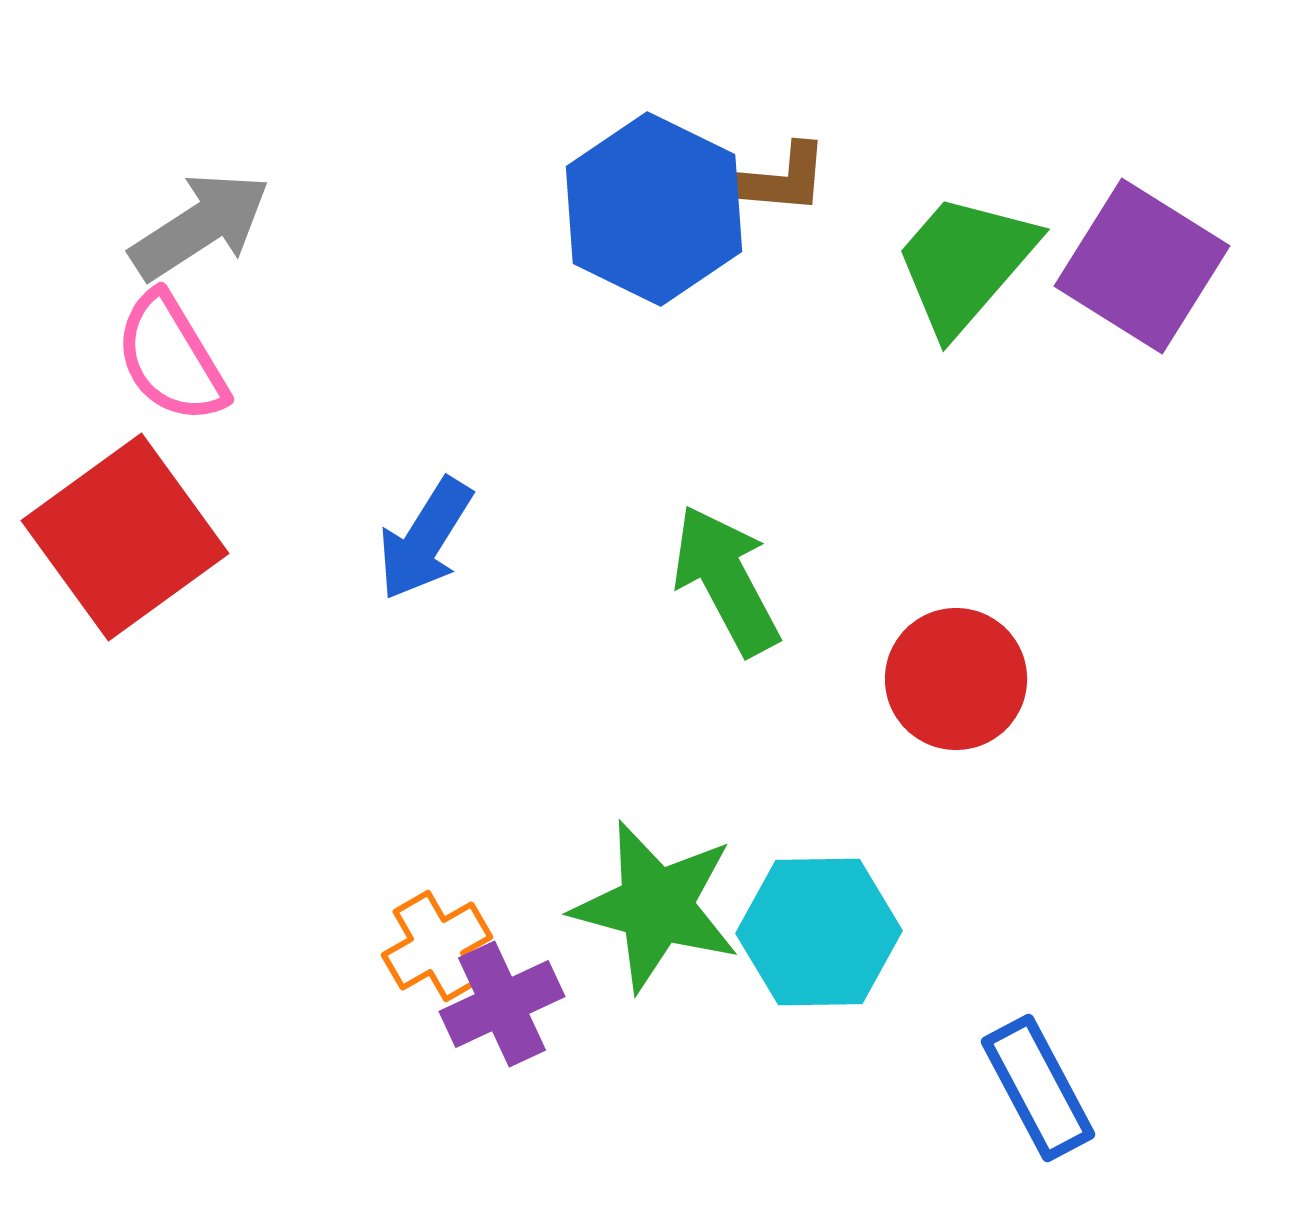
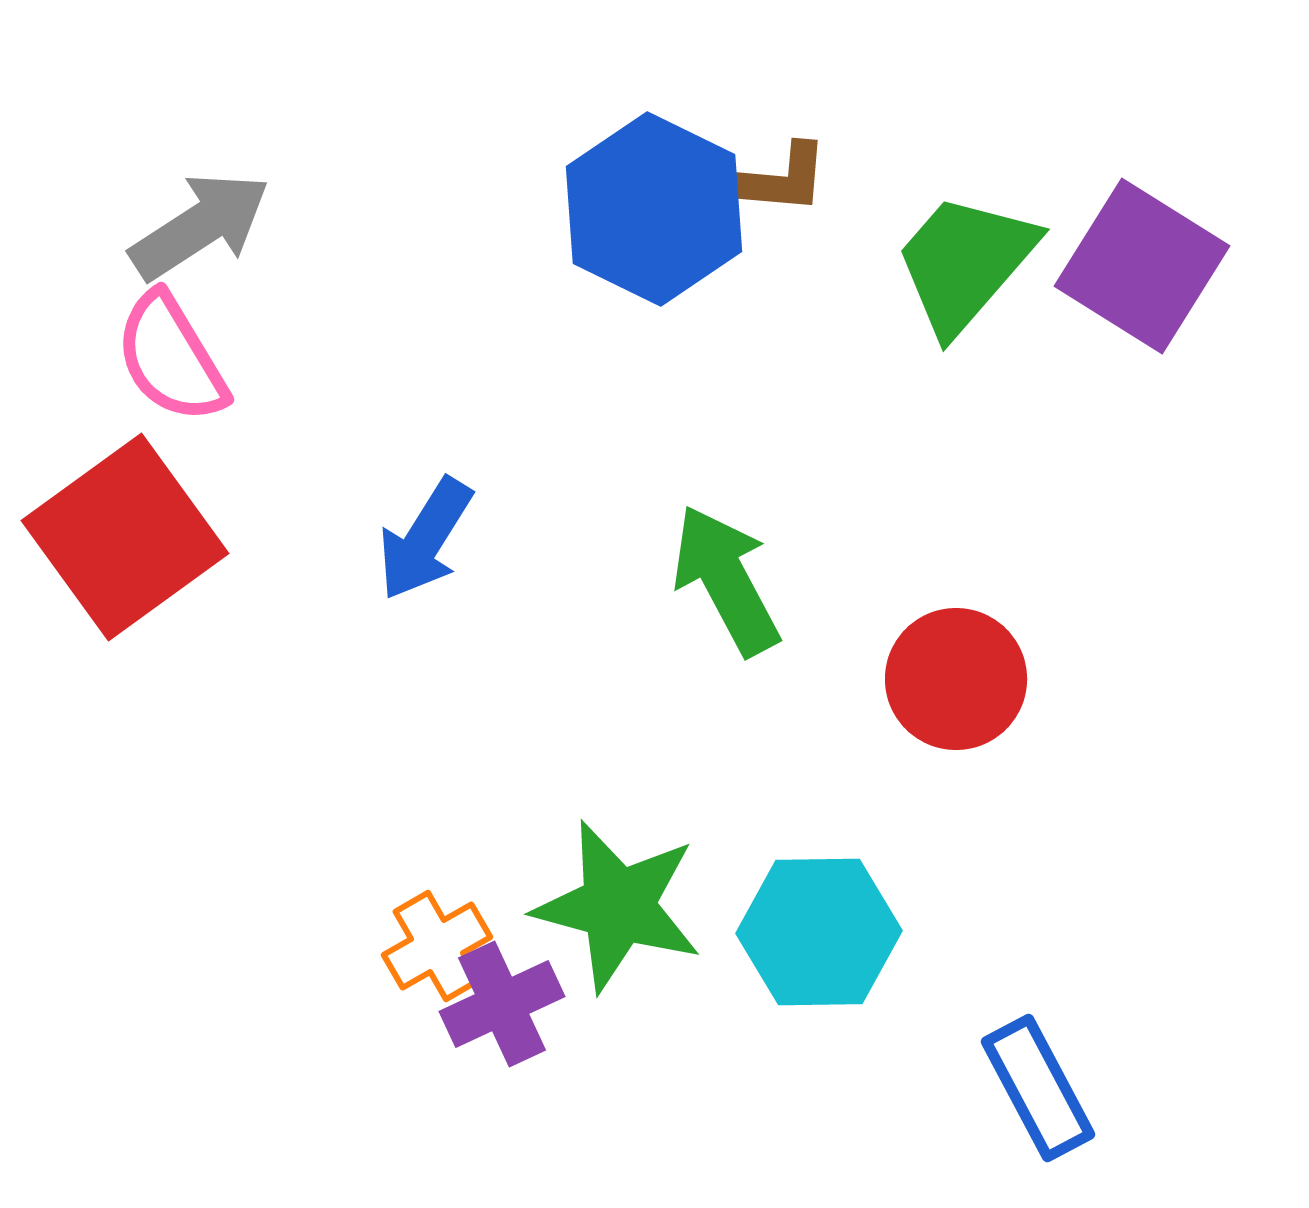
green star: moved 38 px left
